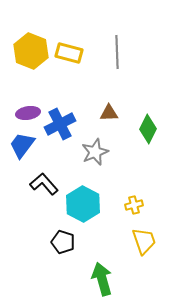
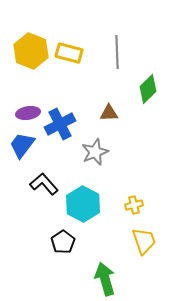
green diamond: moved 40 px up; rotated 20 degrees clockwise
black pentagon: rotated 20 degrees clockwise
green arrow: moved 3 px right
